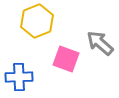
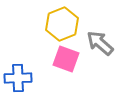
yellow hexagon: moved 25 px right, 3 px down
blue cross: moved 1 px left, 1 px down
